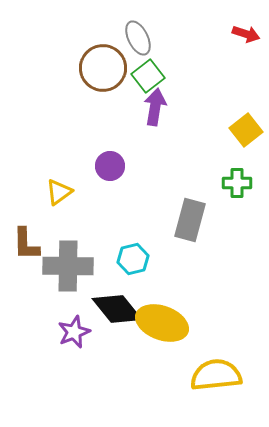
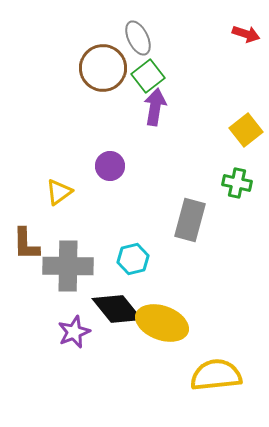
green cross: rotated 12 degrees clockwise
